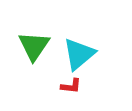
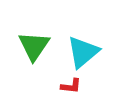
cyan triangle: moved 4 px right, 2 px up
